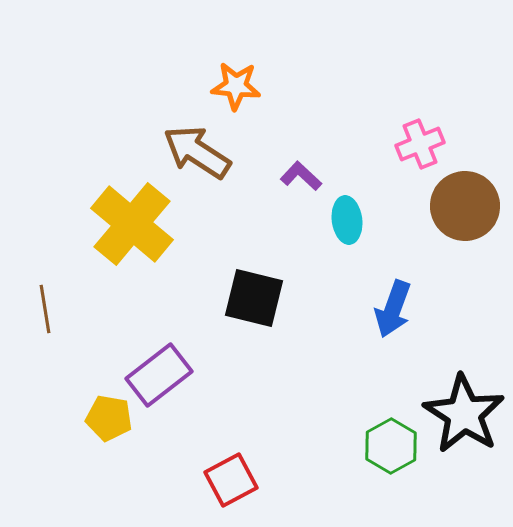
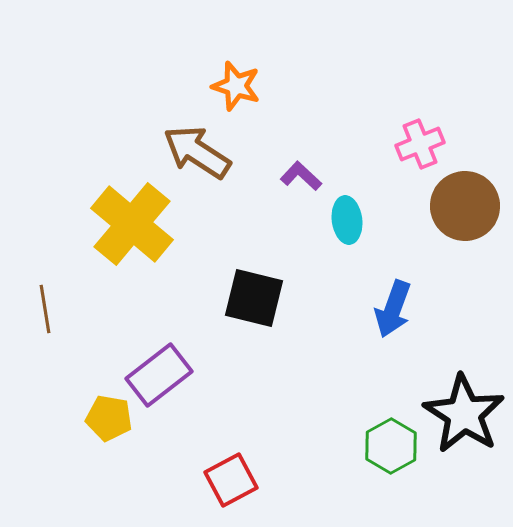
orange star: rotated 12 degrees clockwise
